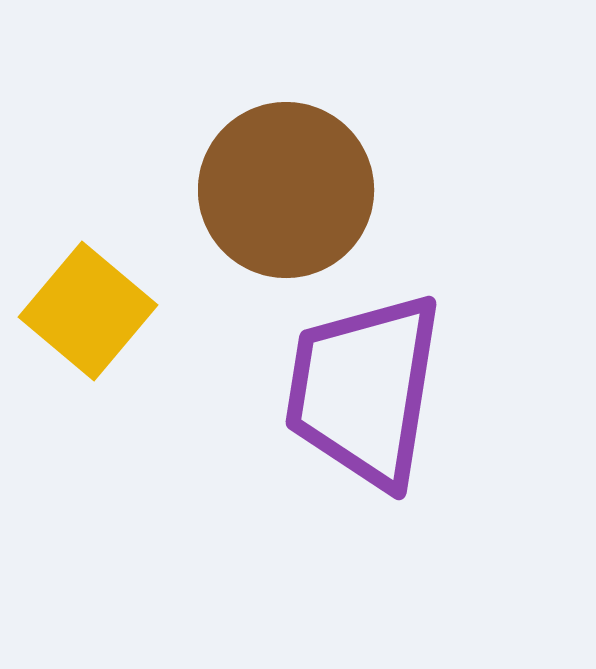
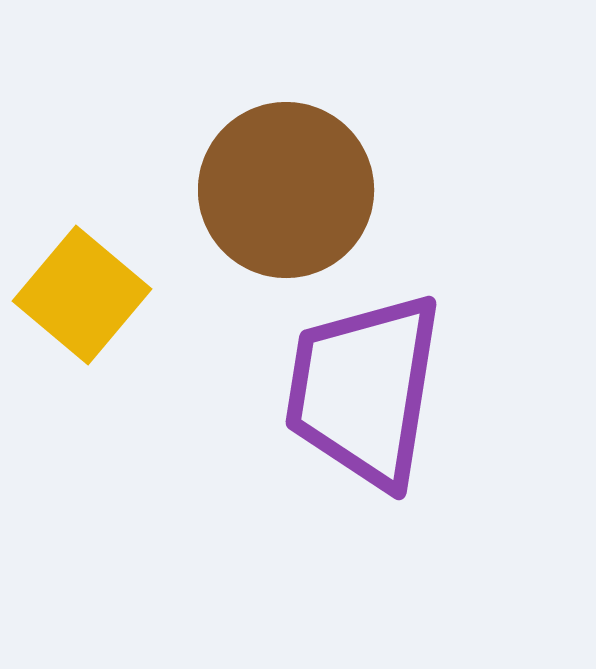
yellow square: moved 6 px left, 16 px up
